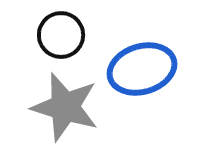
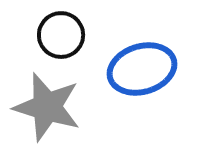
gray star: moved 18 px left
